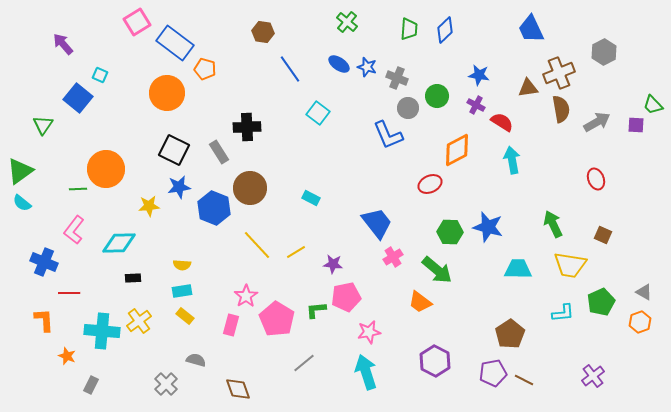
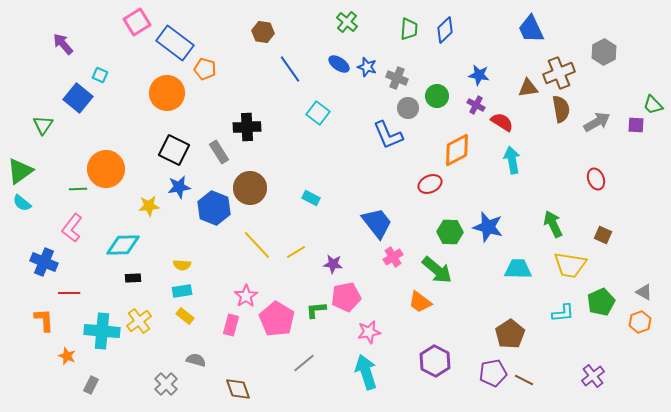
pink L-shape at (74, 230): moved 2 px left, 2 px up
cyan diamond at (119, 243): moved 4 px right, 2 px down
